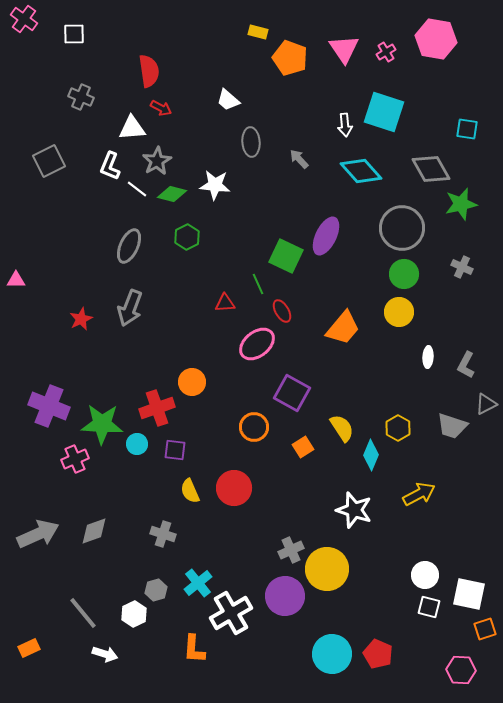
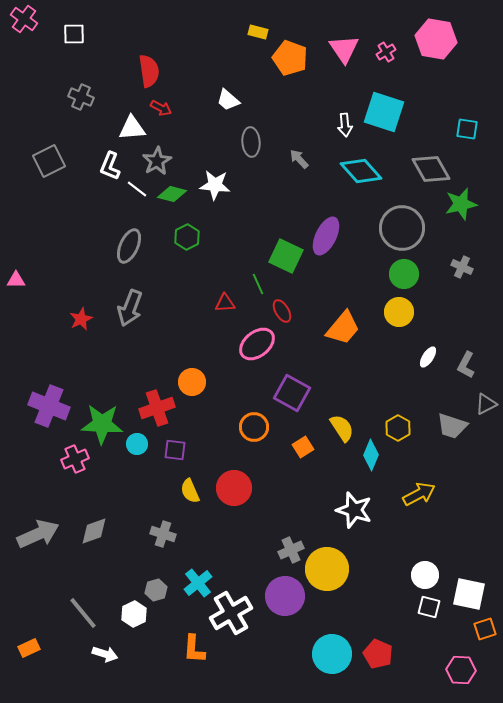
white ellipse at (428, 357): rotated 30 degrees clockwise
